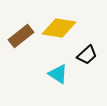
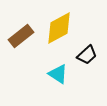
yellow diamond: rotated 36 degrees counterclockwise
